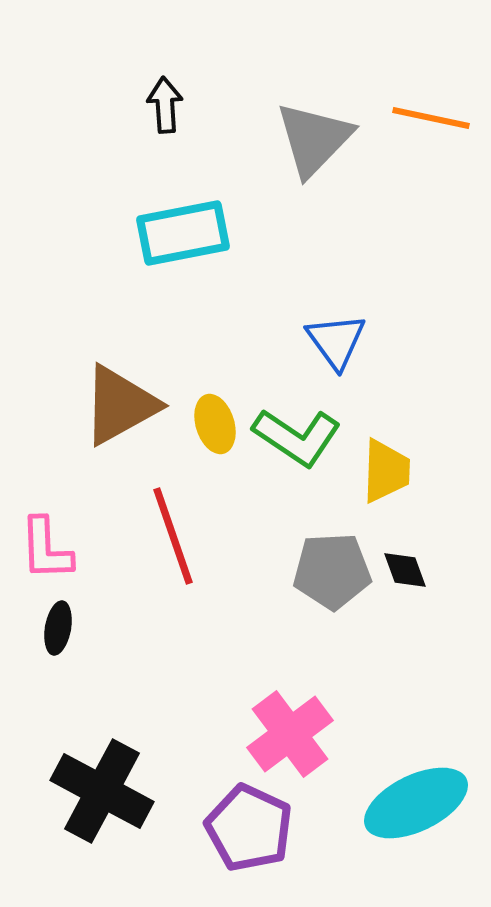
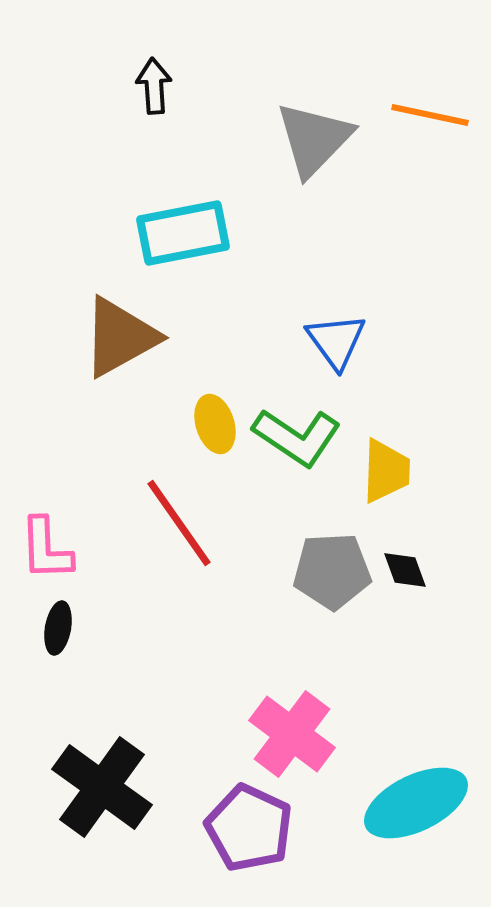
black arrow: moved 11 px left, 19 px up
orange line: moved 1 px left, 3 px up
brown triangle: moved 68 px up
red line: moved 6 px right, 13 px up; rotated 16 degrees counterclockwise
pink cross: moved 2 px right; rotated 16 degrees counterclockwise
black cross: moved 4 px up; rotated 8 degrees clockwise
